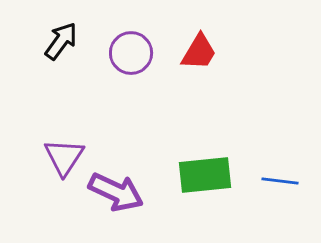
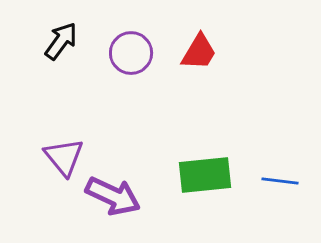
purple triangle: rotated 12 degrees counterclockwise
purple arrow: moved 3 px left, 4 px down
